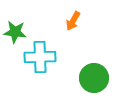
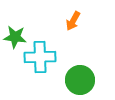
green star: moved 5 px down
green circle: moved 14 px left, 2 px down
